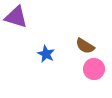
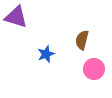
brown semicircle: moved 3 px left, 6 px up; rotated 72 degrees clockwise
blue star: rotated 24 degrees clockwise
